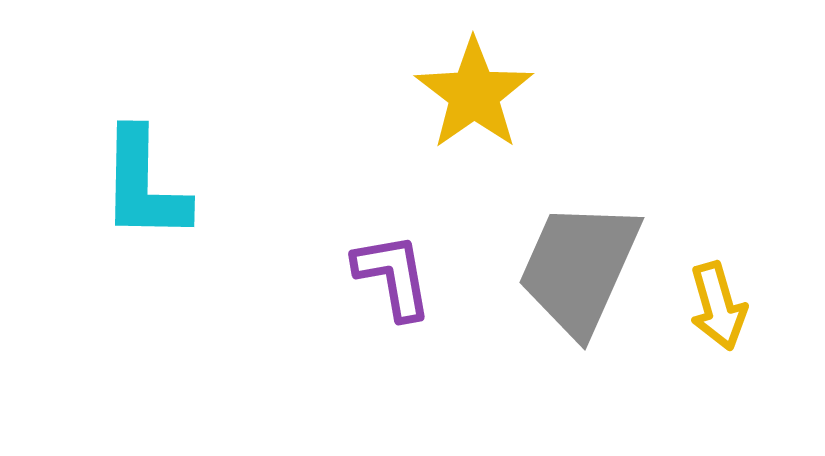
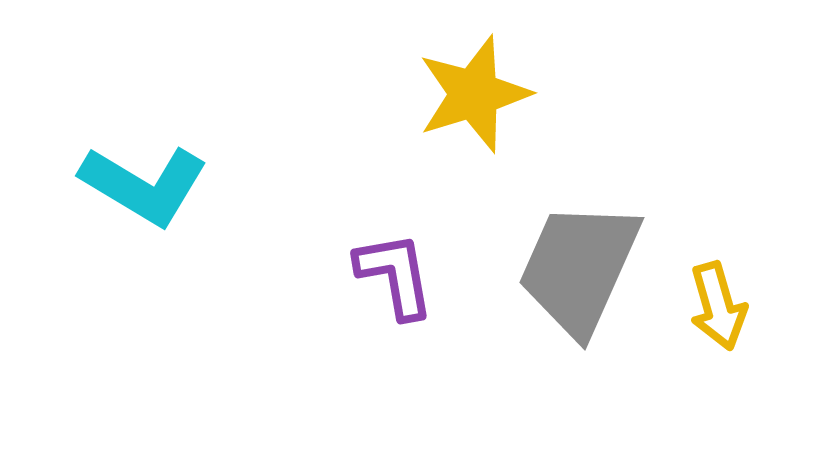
yellow star: rotated 18 degrees clockwise
cyan L-shape: rotated 60 degrees counterclockwise
purple L-shape: moved 2 px right, 1 px up
